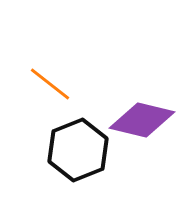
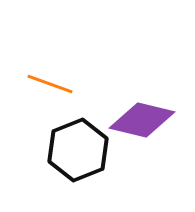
orange line: rotated 18 degrees counterclockwise
